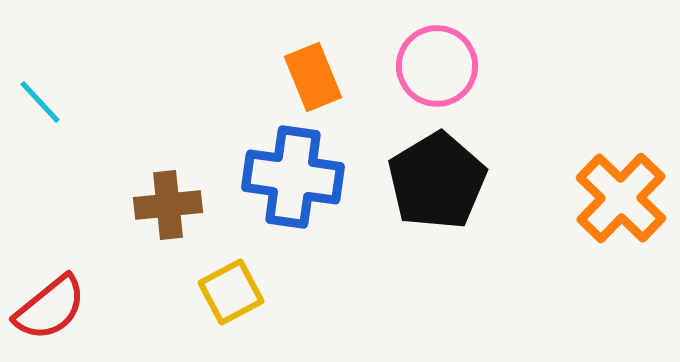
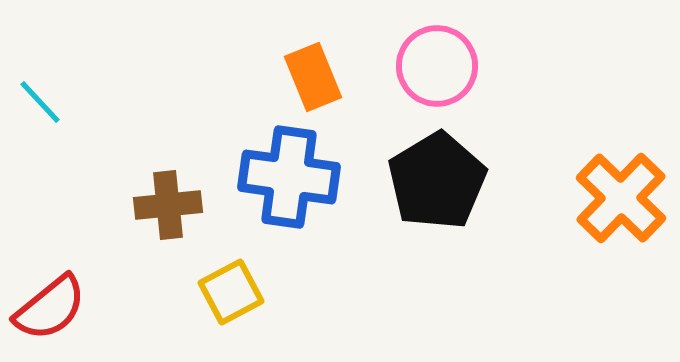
blue cross: moved 4 px left
